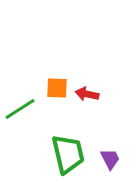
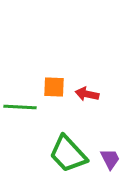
orange square: moved 3 px left, 1 px up
green line: moved 2 px up; rotated 36 degrees clockwise
green trapezoid: rotated 150 degrees clockwise
